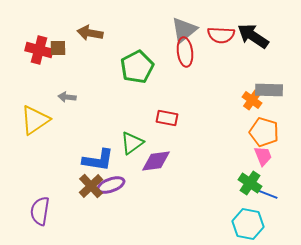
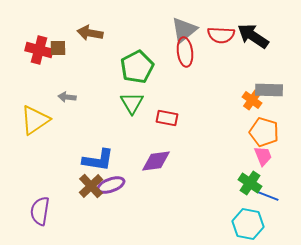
green triangle: moved 40 px up; rotated 25 degrees counterclockwise
blue line: moved 1 px right, 2 px down
